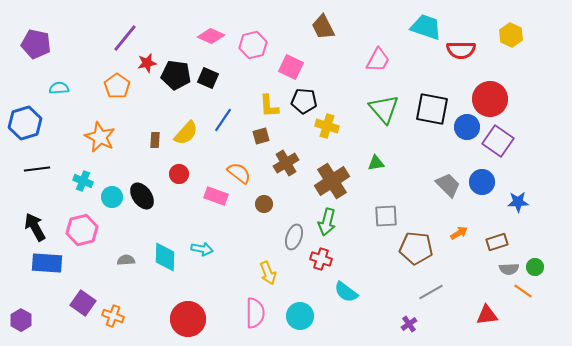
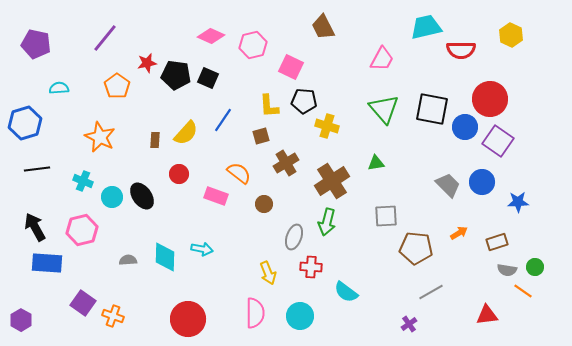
cyan trapezoid at (426, 27): rotated 32 degrees counterclockwise
purple line at (125, 38): moved 20 px left
pink trapezoid at (378, 60): moved 4 px right, 1 px up
blue circle at (467, 127): moved 2 px left
red cross at (321, 259): moved 10 px left, 8 px down; rotated 15 degrees counterclockwise
gray semicircle at (126, 260): moved 2 px right
gray semicircle at (509, 269): moved 2 px left, 1 px down; rotated 12 degrees clockwise
